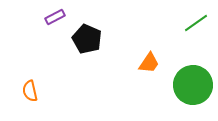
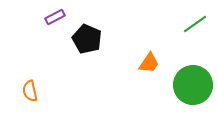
green line: moved 1 px left, 1 px down
